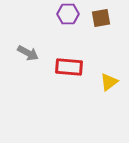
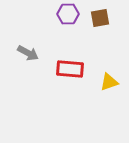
brown square: moved 1 px left
red rectangle: moved 1 px right, 2 px down
yellow triangle: rotated 18 degrees clockwise
